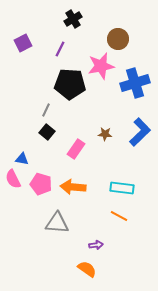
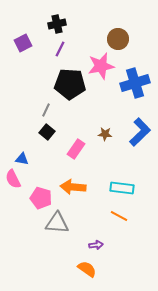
black cross: moved 16 px left, 5 px down; rotated 18 degrees clockwise
pink pentagon: moved 14 px down
